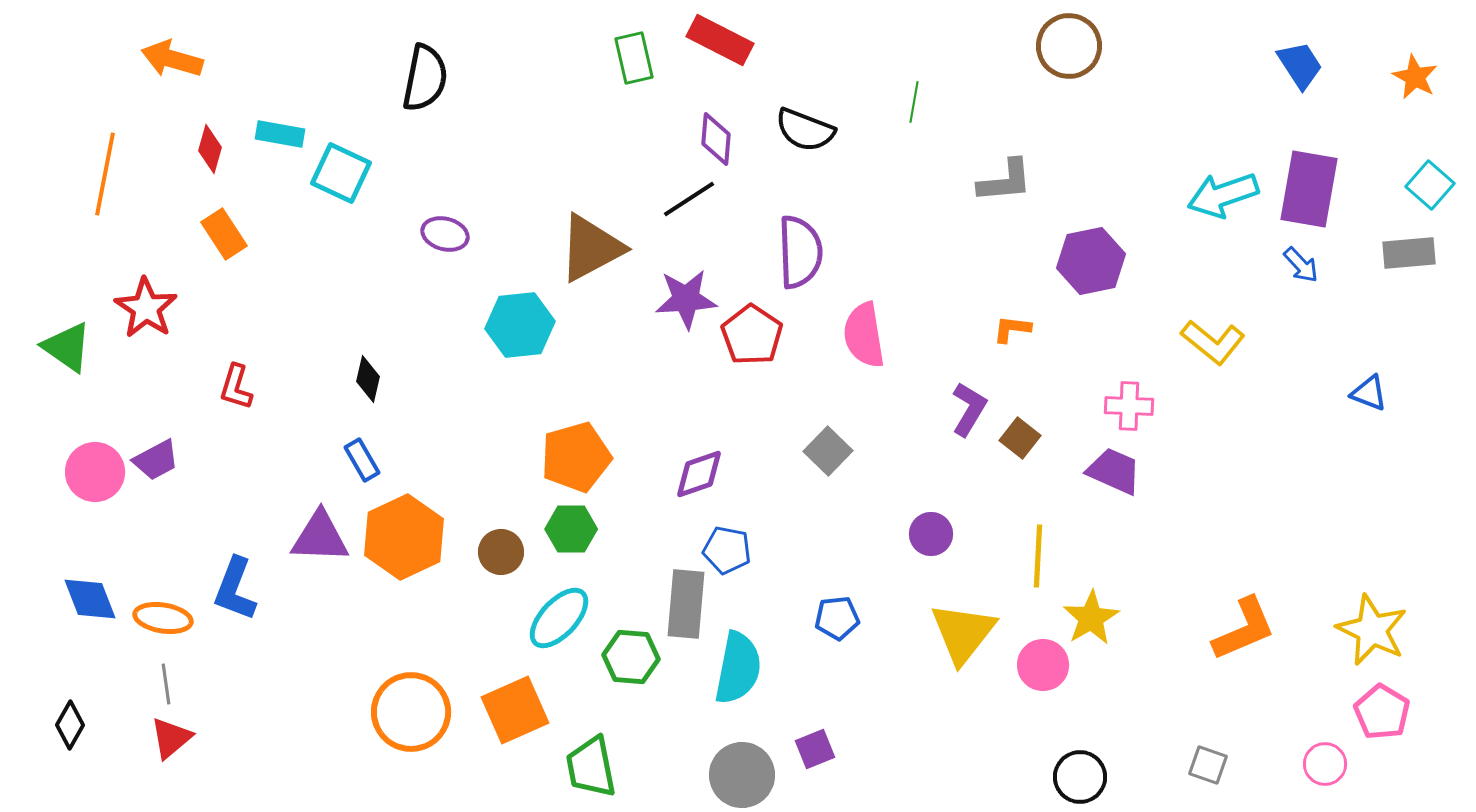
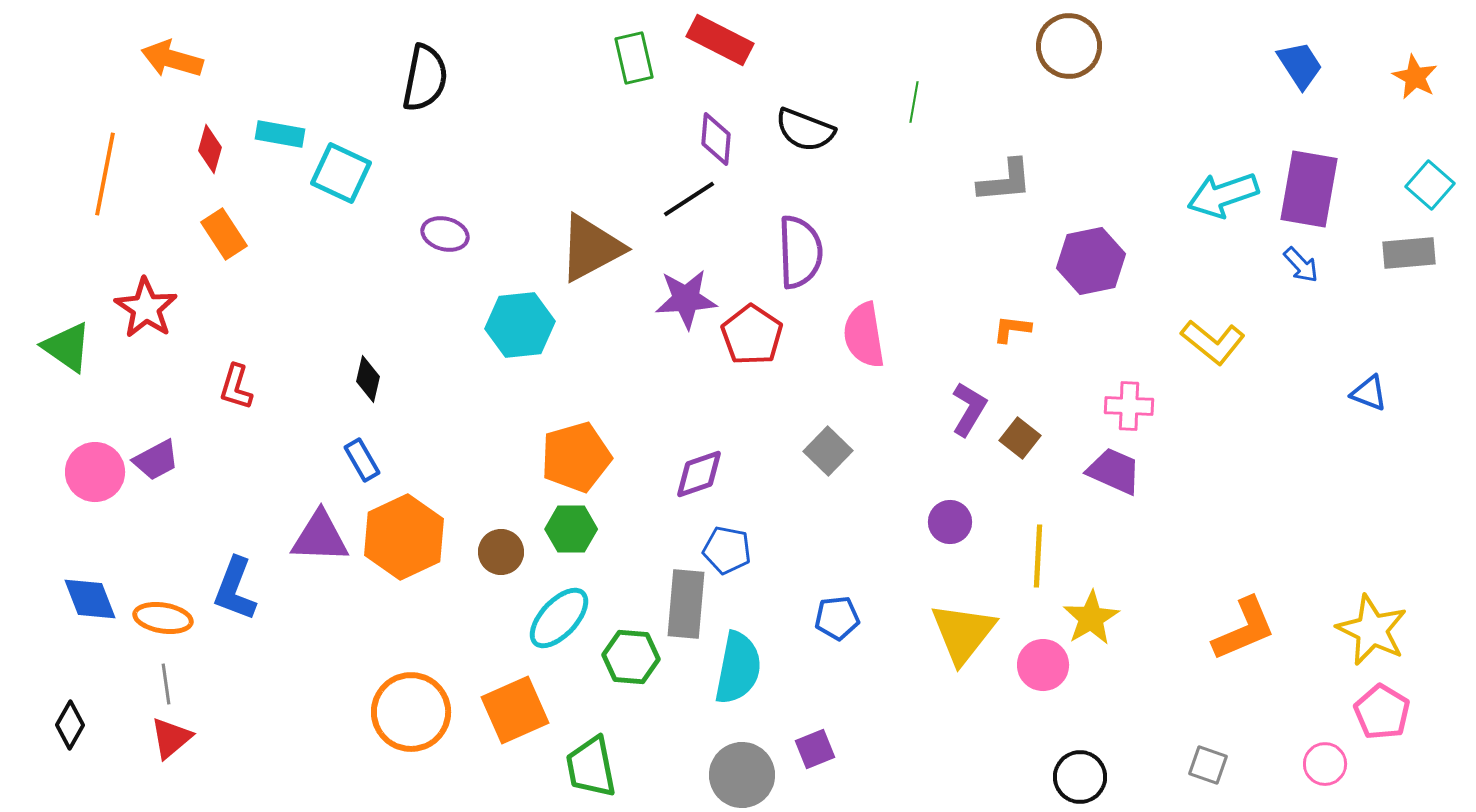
purple circle at (931, 534): moved 19 px right, 12 px up
